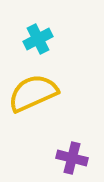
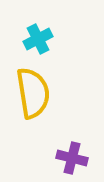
yellow semicircle: rotated 105 degrees clockwise
